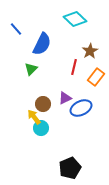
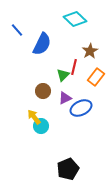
blue line: moved 1 px right, 1 px down
green triangle: moved 32 px right, 6 px down
brown circle: moved 13 px up
cyan circle: moved 2 px up
black pentagon: moved 2 px left, 1 px down
